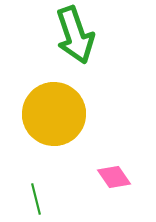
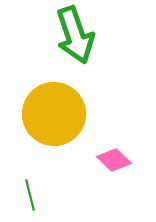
pink diamond: moved 17 px up; rotated 12 degrees counterclockwise
green line: moved 6 px left, 4 px up
